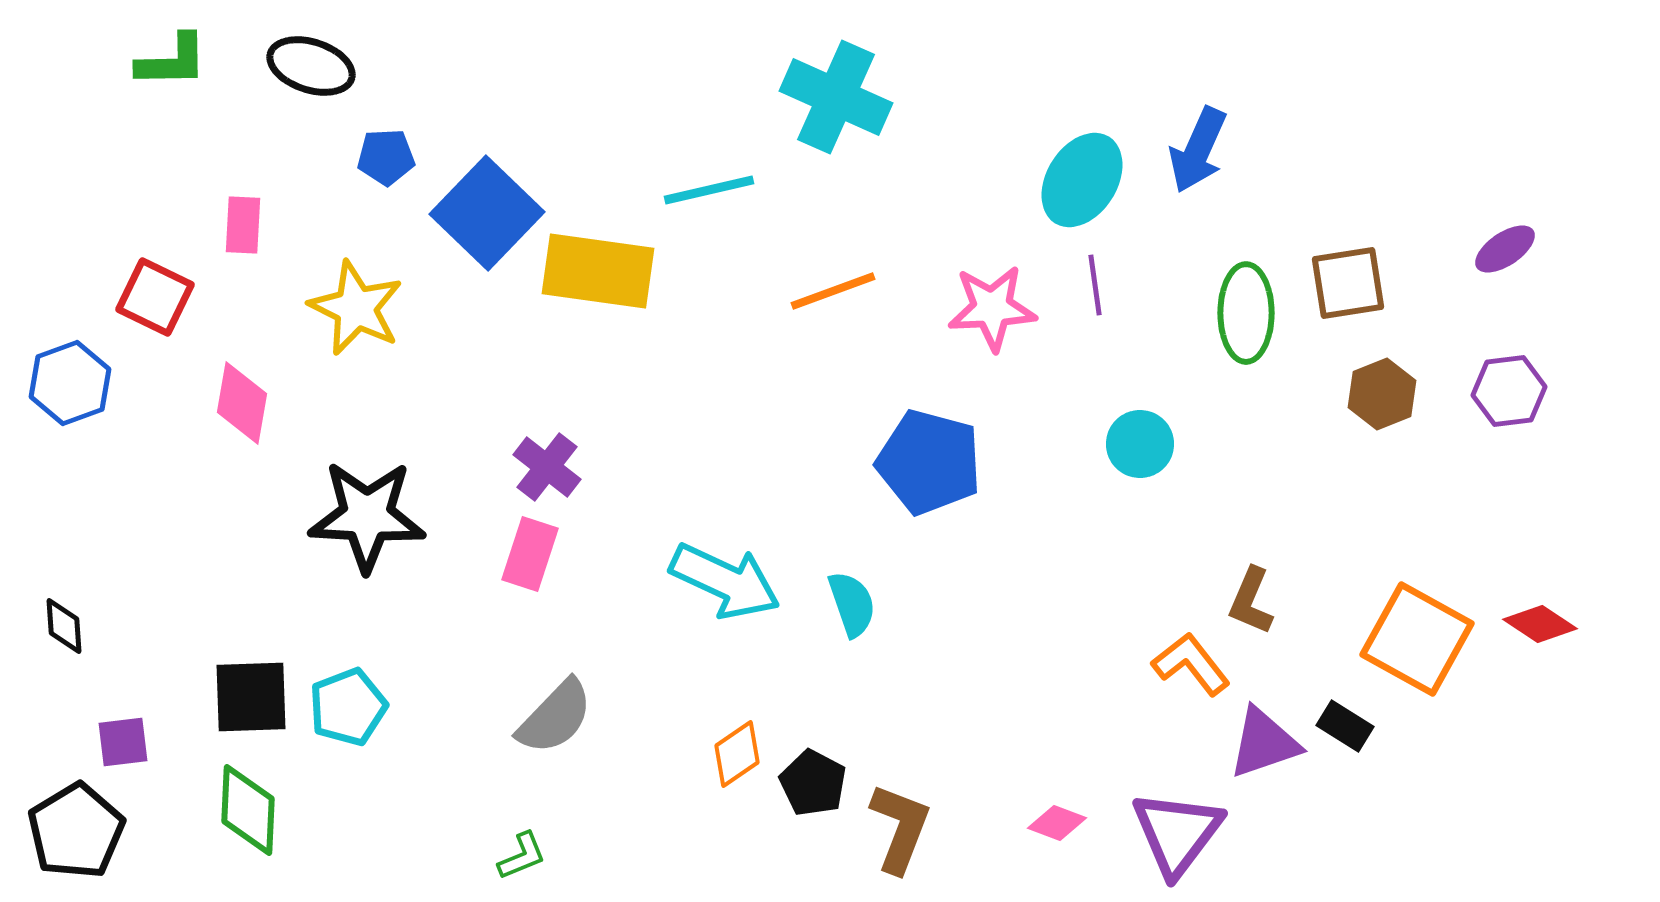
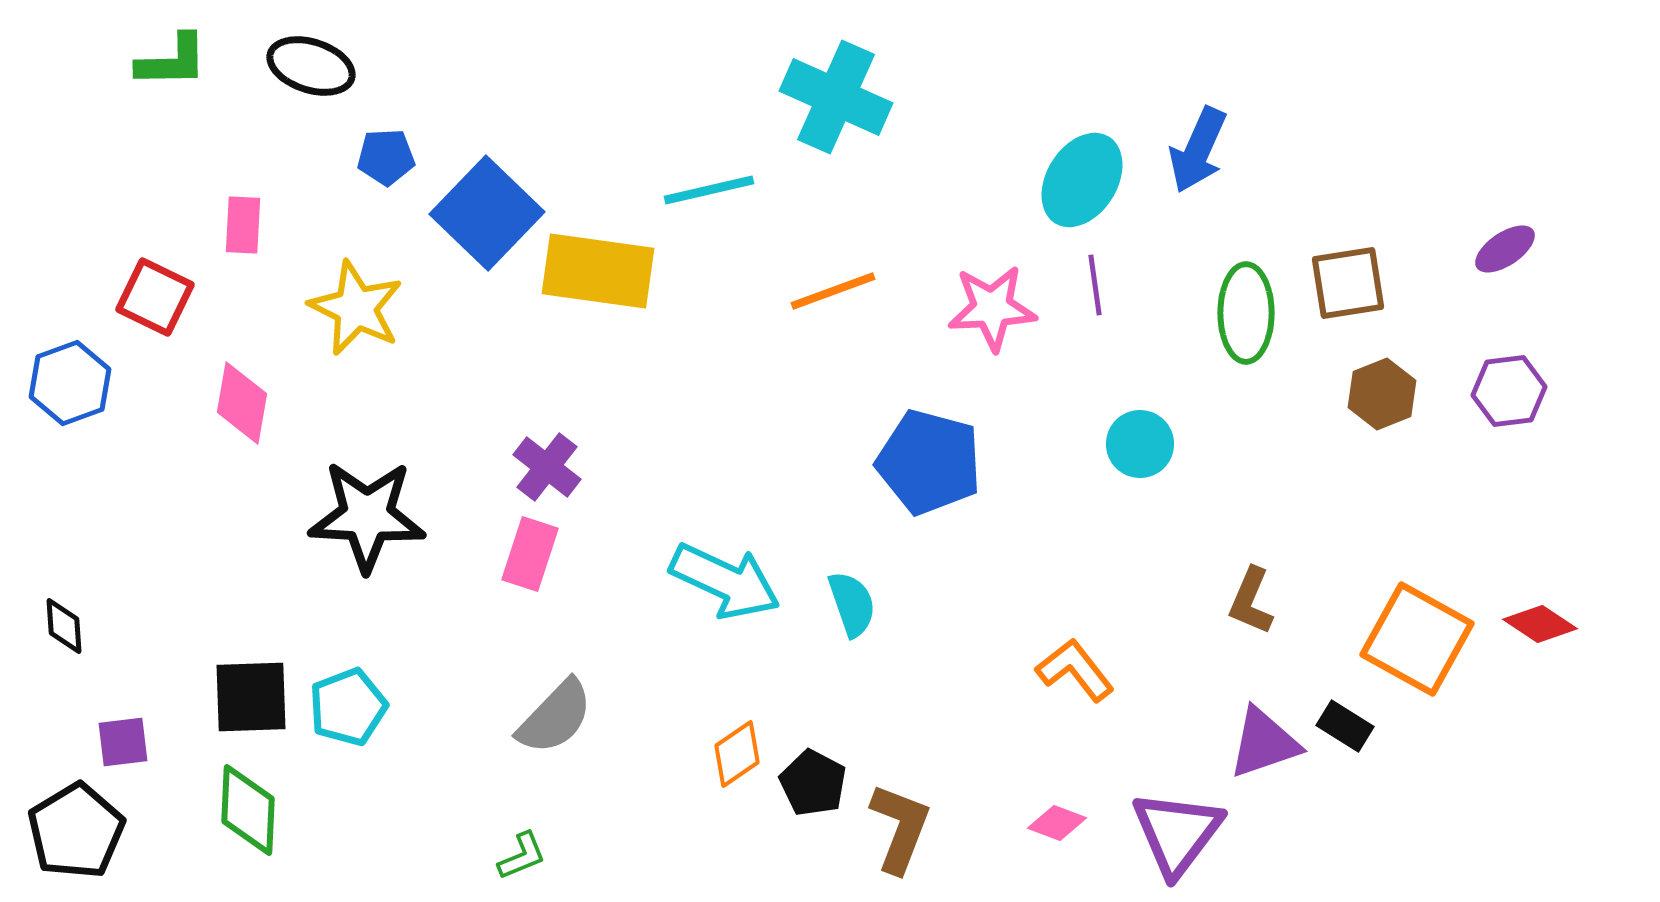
orange L-shape at (1191, 664): moved 116 px left, 6 px down
